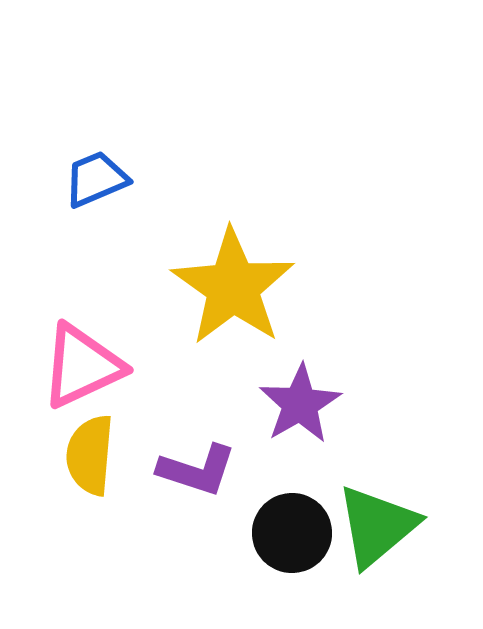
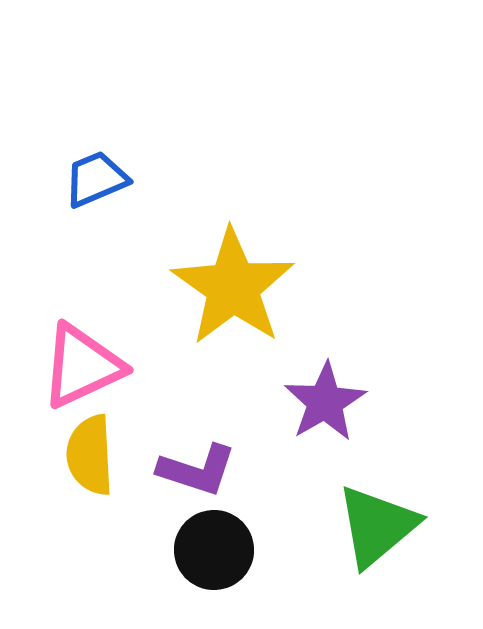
purple star: moved 25 px right, 2 px up
yellow semicircle: rotated 8 degrees counterclockwise
black circle: moved 78 px left, 17 px down
